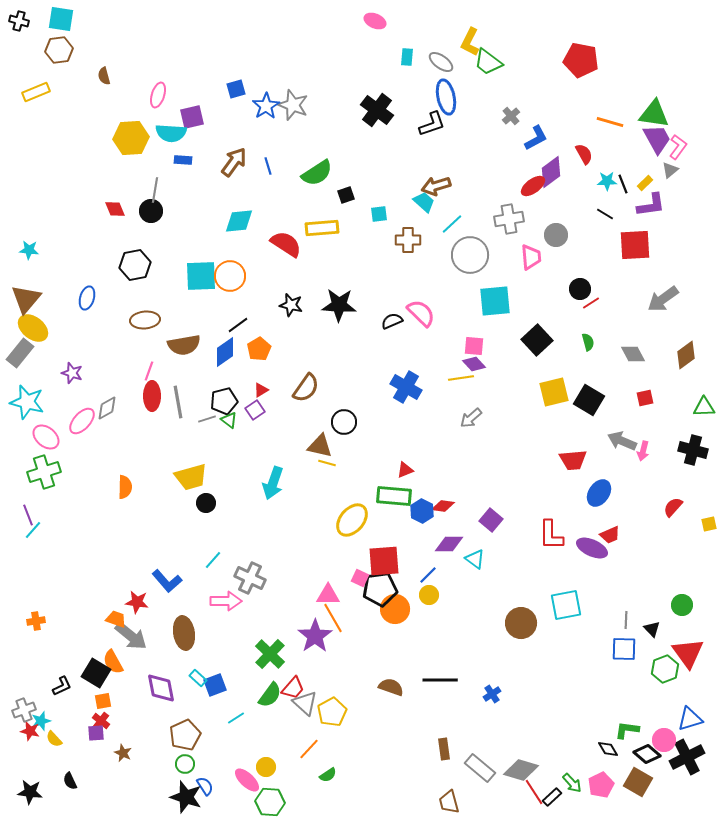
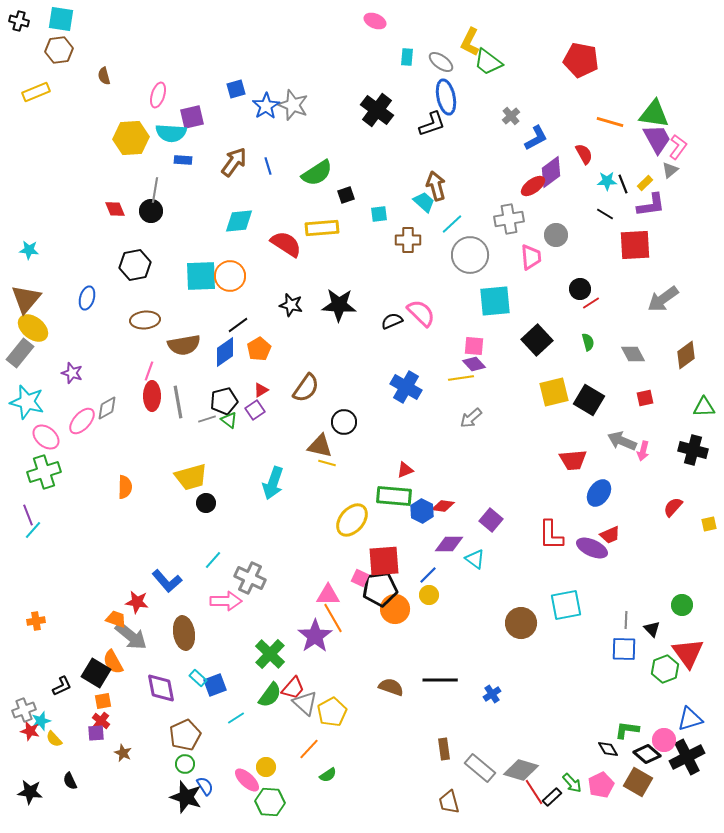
brown arrow at (436, 186): rotated 92 degrees clockwise
